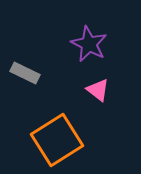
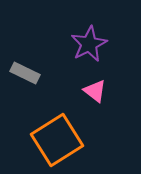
purple star: rotated 18 degrees clockwise
pink triangle: moved 3 px left, 1 px down
